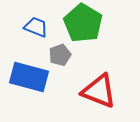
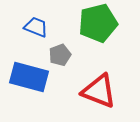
green pentagon: moved 15 px right; rotated 27 degrees clockwise
